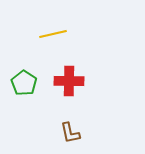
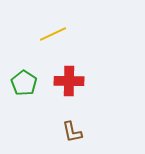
yellow line: rotated 12 degrees counterclockwise
brown L-shape: moved 2 px right, 1 px up
